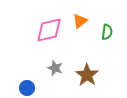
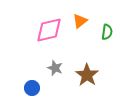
blue circle: moved 5 px right
